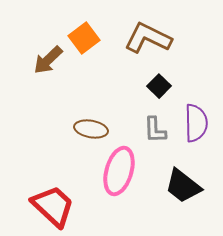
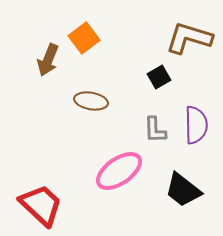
brown L-shape: moved 41 px right; rotated 9 degrees counterclockwise
brown arrow: rotated 24 degrees counterclockwise
black square: moved 9 px up; rotated 15 degrees clockwise
purple semicircle: moved 2 px down
brown ellipse: moved 28 px up
pink ellipse: rotated 39 degrees clockwise
black trapezoid: moved 4 px down
red trapezoid: moved 12 px left, 1 px up
